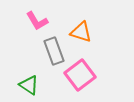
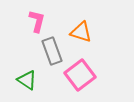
pink L-shape: rotated 135 degrees counterclockwise
gray rectangle: moved 2 px left
green triangle: moved 2 px left, 5 px up
